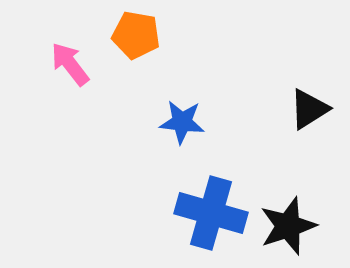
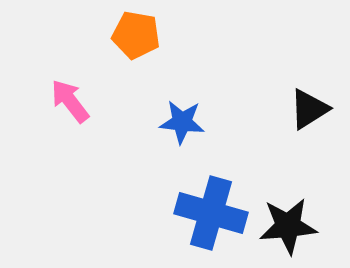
pink arrow: moved 37 px down
black star: rotated 14 degrees clockwise
